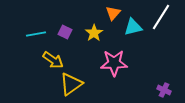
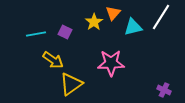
yellow star: moved 11 px up
pink star: moved 3 px left
